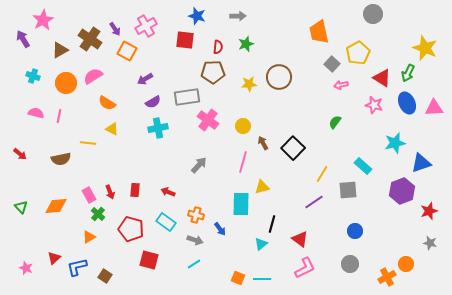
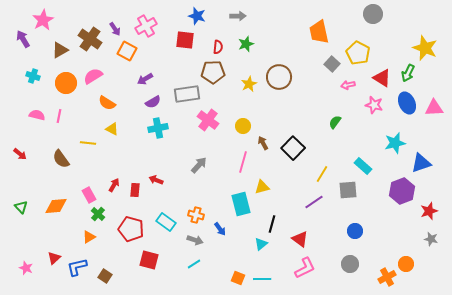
yellow pentagon at (358, 53): rotated 15 degrees counterclockwise
yellow star at (249, 84): rotated 21 degrees counterclockwise
pink arrow at (341, 85): moved 7 px right
gray rectangle at (187, 97): moved 3 px up
pink semicircle at (36, 113): moved 1 px right, 2 px down
brown semicircle at (61, 159): rotated 66 degrees clockwise
red arrow at (110, 192): moved 4 px right, 7 px up; rotated 128 degrees counterclockwise
red arrow at (168, 192): moved 12 px left, 12 px up
cyan rectangle at (241, 204): rotated 15 degrees counterclockwise
gray star at (430, 243): moved 1 px right, 4 px up
